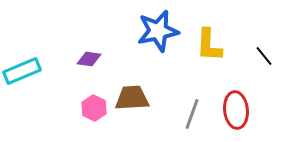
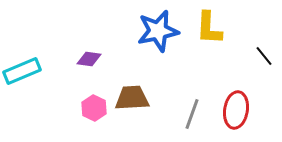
yellow L-shape: moved 17 px up
red ellipse: rotated 15 degrees clockwise
